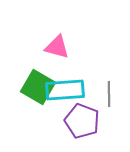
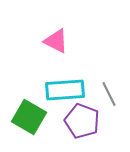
pink triangle: moved 1 px left, 6 px up; rotated 12 degrees clockwise
green square: moved 9 px left, 30 px down
gray line: rotated 25 degrees counterclockwise
